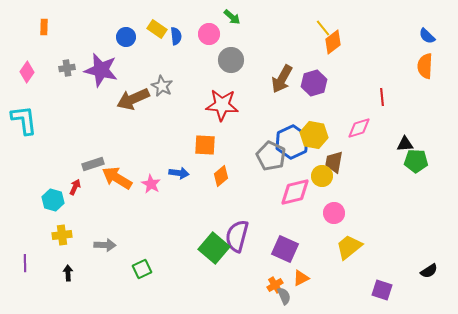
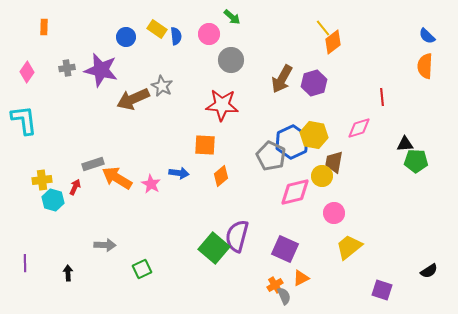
yellow cross at (62, 235): moved 20 px left, 55 px up
